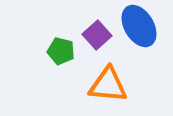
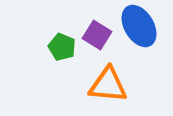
purple square: rotated 16 degrees counterclockwise
green pentagon: moved 1 px right, 4 px up; rotated 8 degrees clockwise
